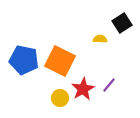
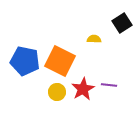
yellow semicircle: moved 6 px left
blue pentagon: moved 1 px right, 1 px down
purple line: rotated 56 degrees clockwise
yellow circle: moved 3 px left, 6 px up
